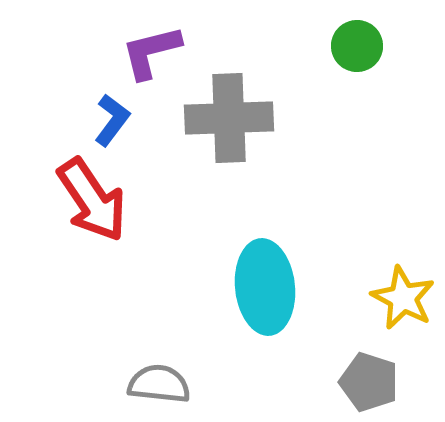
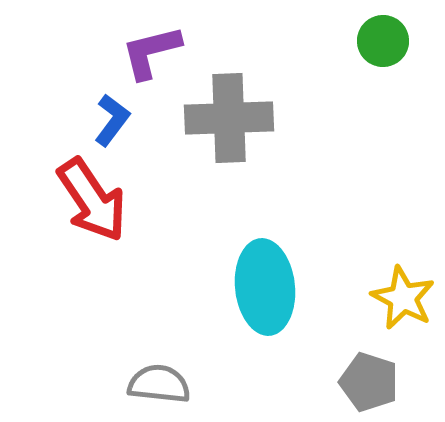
green circle: moved 26 px right, 5 px up
